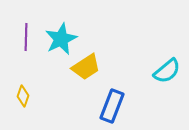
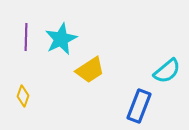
yellow trapezoid: moved 4 px right, 3 px down
blue rectangle: moved 27 px right
